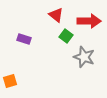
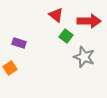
purple rectangle: moved 5 px left, 4 px down
orange square: moved 13 px up; rotated 16 degrees counterclockwise
